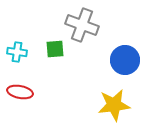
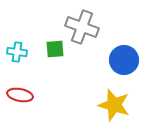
gray cross: moved 2 px down
blue circle: moved 1 px left
red ellipse: moved 3 px down
yellow star: rotated 24 degrees clockwise
